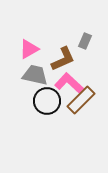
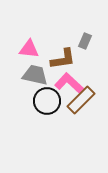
pink triangle: rotated 35 degrees clockwise
brown L-shape: rotated 16 degrees clockwise
